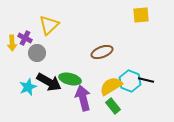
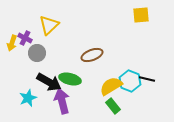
yellow arrow: rotated 21 degrees clockwise
brown ellipse: moved 10 px left, 3 px down
black line: moved 1 px right, 1 px up
cyan star: moved 11 px down
purple arrow: moved 21 px left, 3 px down
